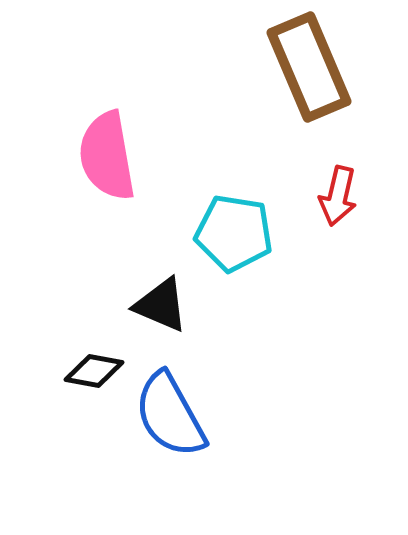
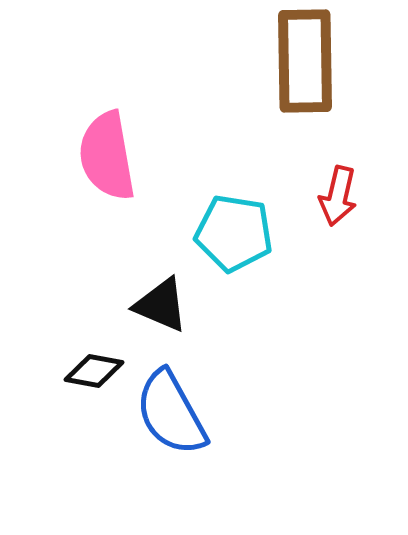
brown rectangle: moved 4 px left, 6 px up; rotated 22 degrees clockwise
blue semicircle: moved 1 px right, 2 px up
